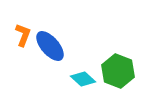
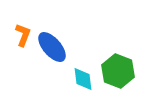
blue ellipse: moved 2 px right, 1 px down
cyan diamond: rotated 40 degrees clockwise
